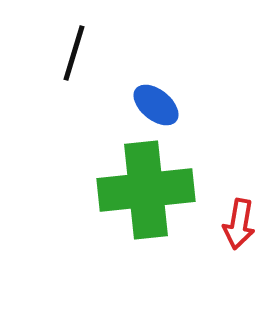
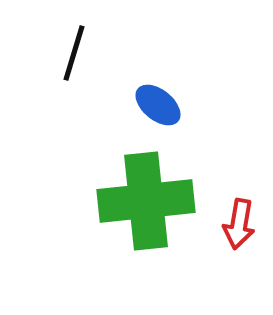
blue ellipse: moved 2 px right
green cross: moved 11 px down
